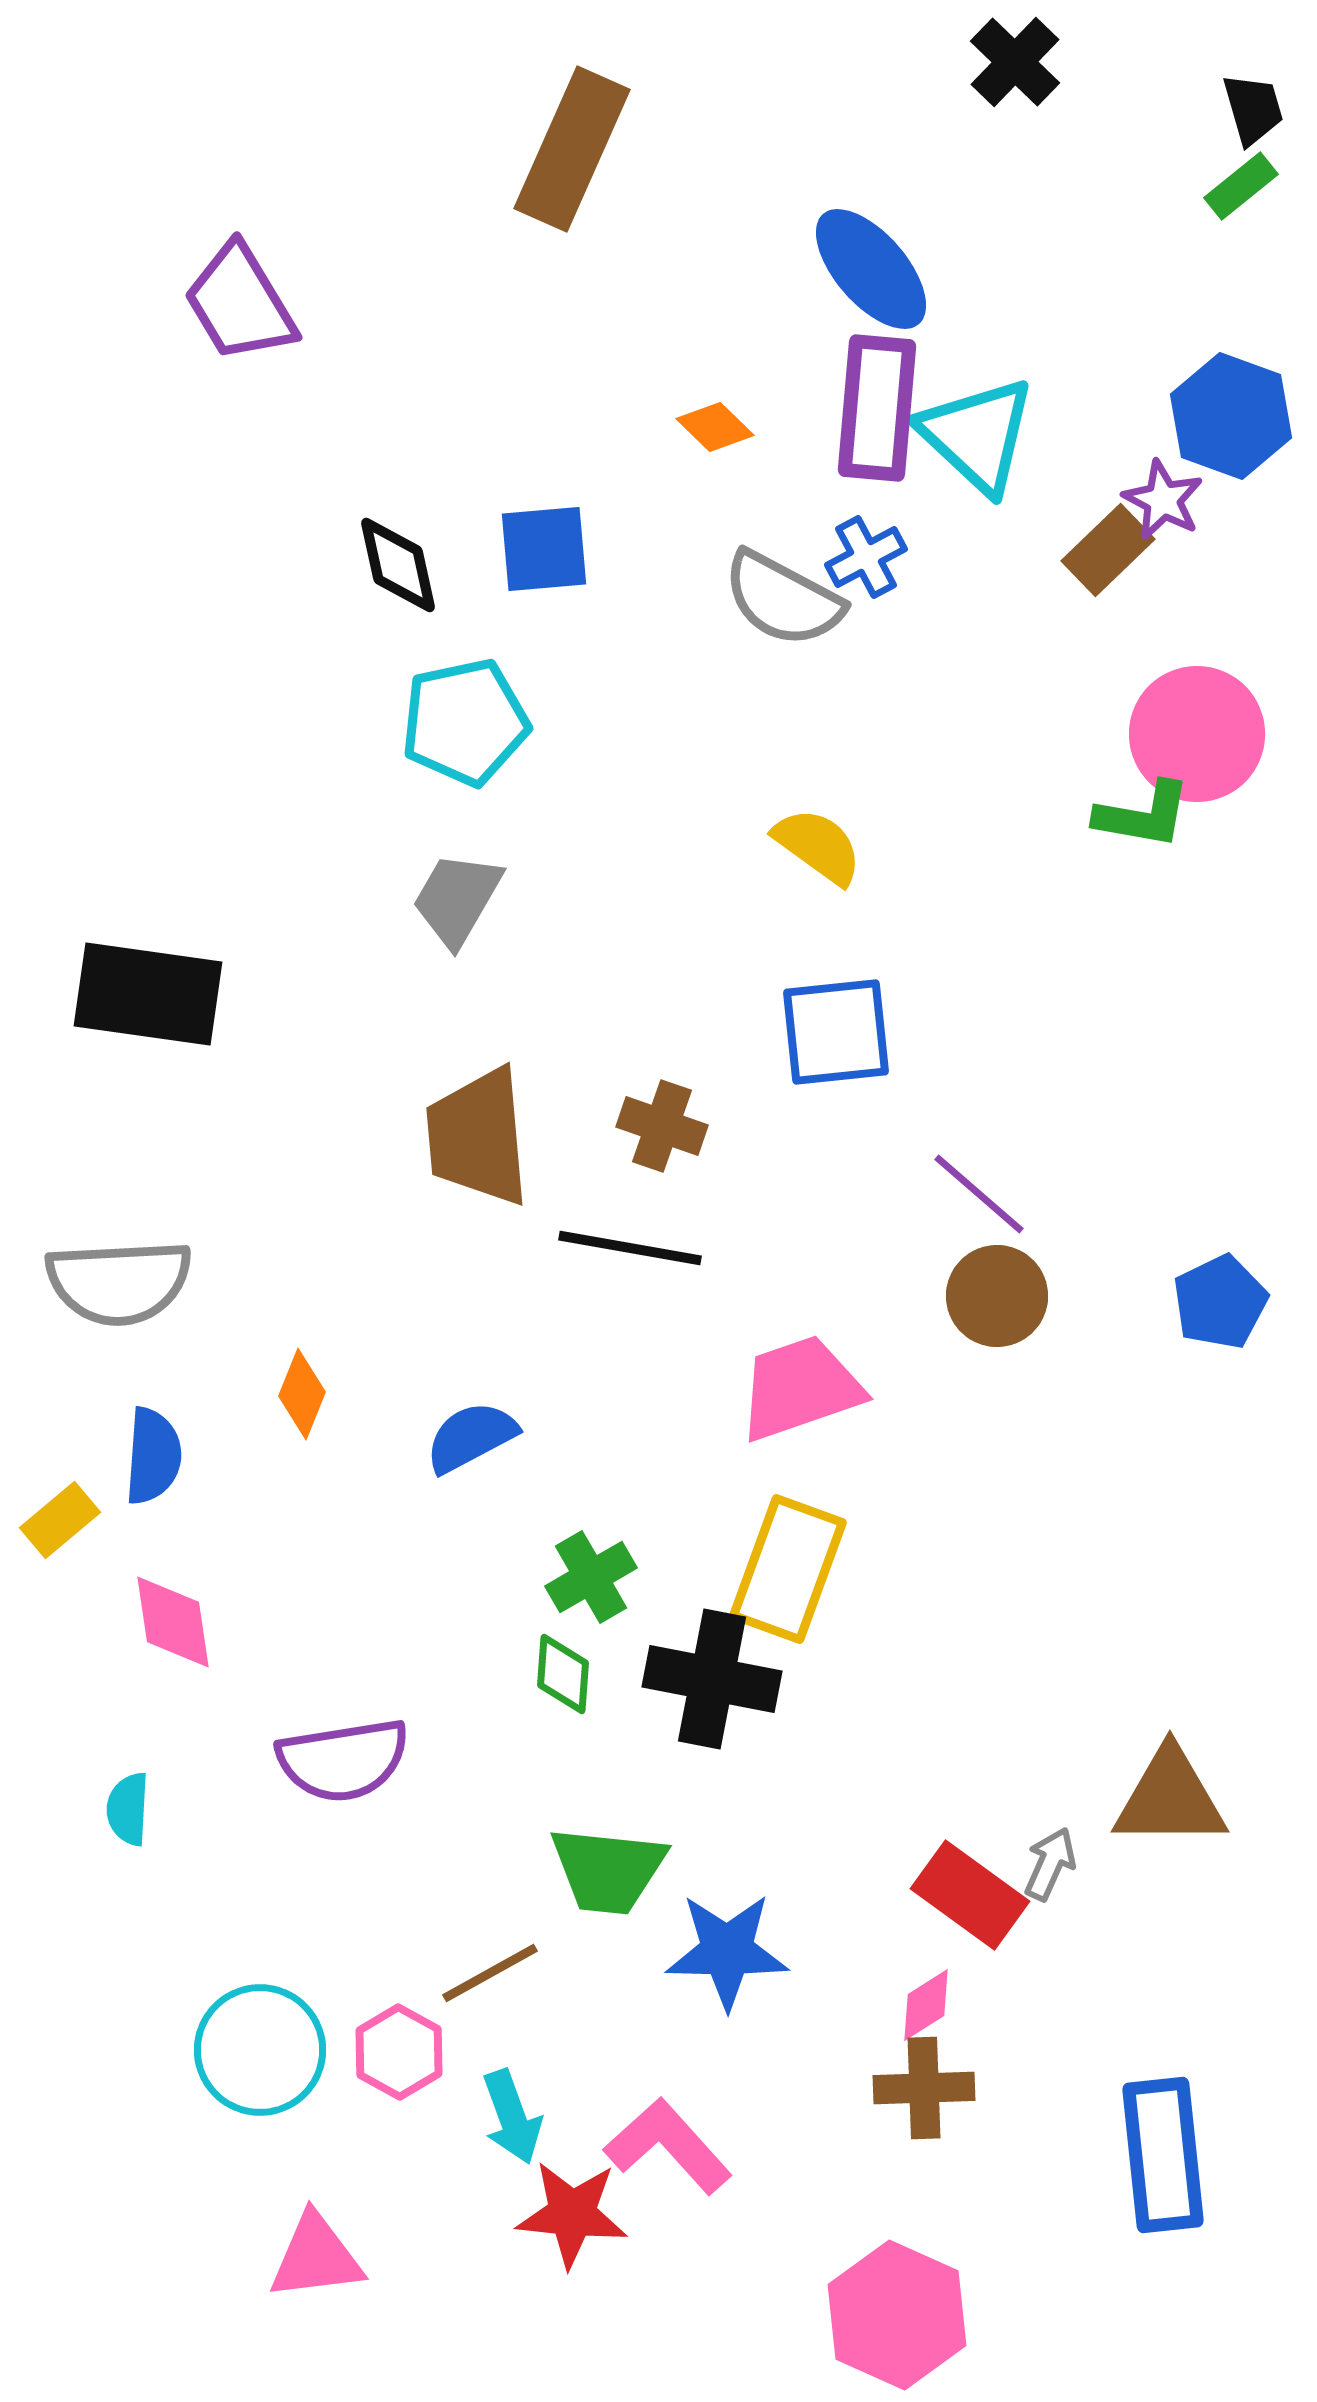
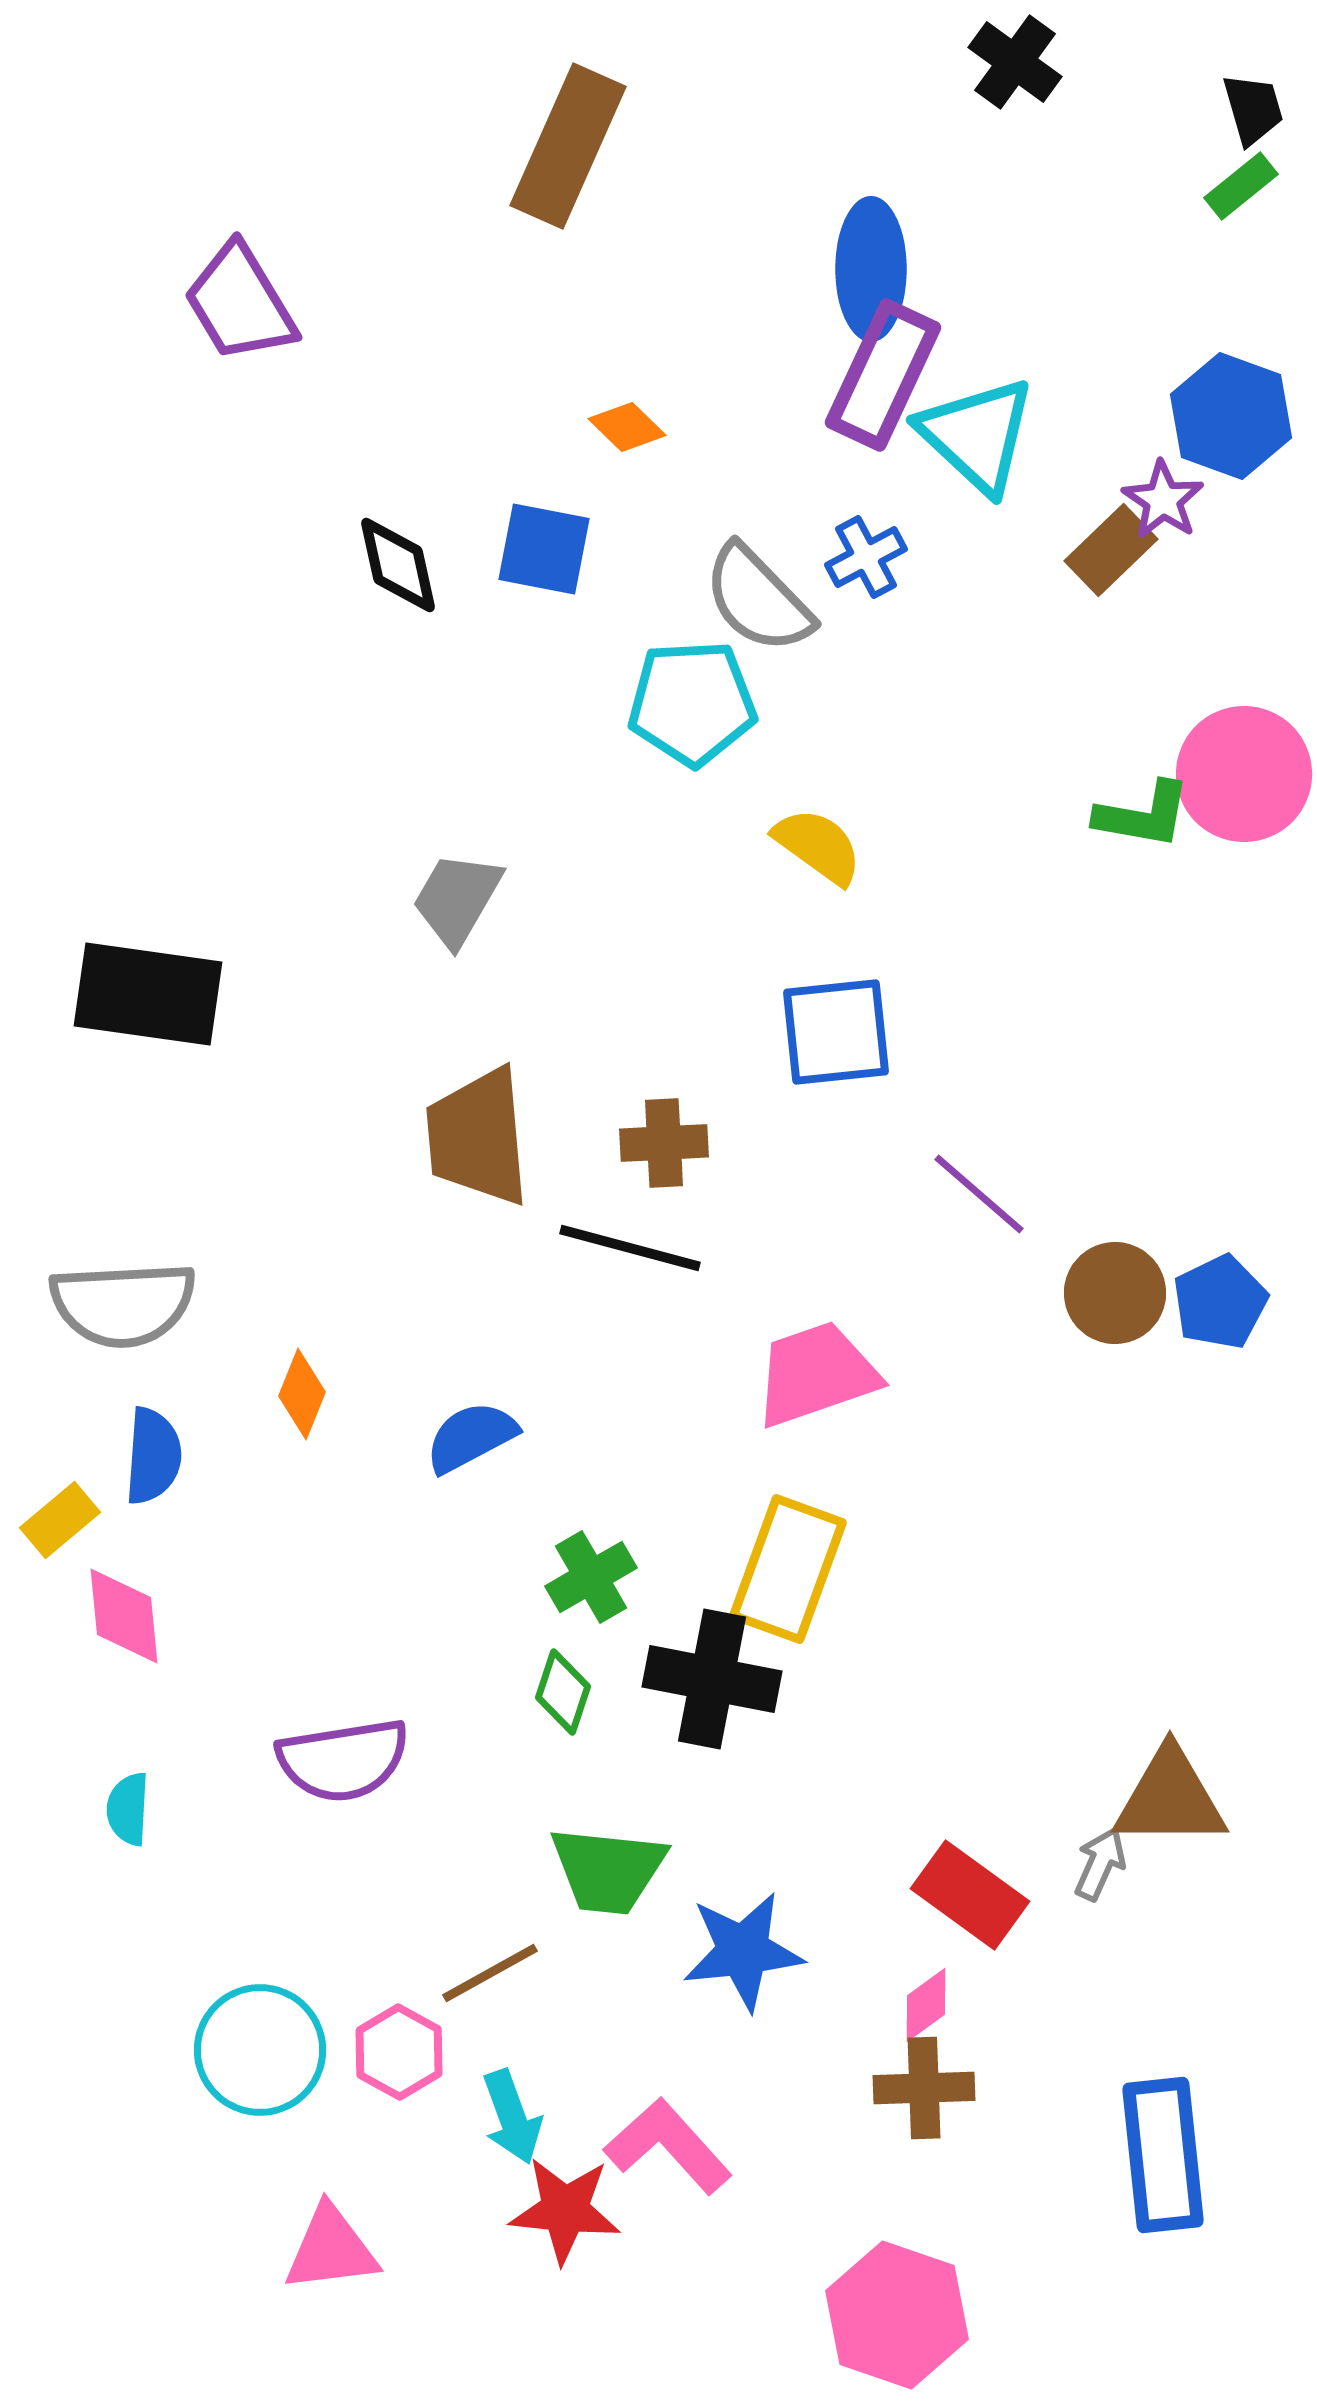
black cross at (1015, 62): rotated 8 degrees counterclockwise
brown rectangle at (572, 149): moved 4 px left, 3 px up
blue ellipse at (871, 269): rotated 41 degrees clockwise
purple rectangle at (877, 408): moved 6 px right, 33 px up; rotated 20 degrees clockwise
orange diamond at (715, 427): moved 88 px left
purple star at (1163, 500): rotated 6 degrees clockwise
blue square at (544, 549): rotated 16 degrees clockwise
brown rectangle at (1108, 550): moved 3 px right
gray semicircle at (783, 599): moved 25 px left; rotated 18 degrees clockwise
cyan pentagon at (465, 722): moved 227 px right, 19 px up; rotated 9 degrees clockwise
pink circle at (1197, 734): moved 47 px right, 40 px down
brown cross at (662, 1126): moved 2 px right, 17 px down; rotated 22 degrees counterclockwise
black line at (630, 1248): rotated 5 degrees clockwise
gray semicircle at (119, 1282): moved 4 px right, 22 px down
brown circle at (997, 1296): moved 118 px right, 3 px up
pink trapezoid at (800, 1388): moved 16 px right, 14 px up
pink diamond at (173, 1622): moved 49 px left, 6 px up; rotated 3 degrees clockwise
green diamond at (563, 1674): moved 18 px down; rotated 14 degrees clockwise
gray arrow at (1050, 1864): moved 50 px right
blue star at (727, 1951): moved 16 px right; rotated 7 degrees counterclockwise
pink diamond at (926, 2005): rotated 4 degrees counterclockwise
red star at (572, 2214): moved 7 px left, 4 px up
pink triangle at (316, 2257): moved 15 px right, 8 px up
pink hexagon at (897, 2315): rotated 5 degrees counterclockwise
